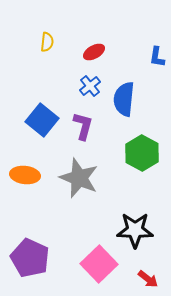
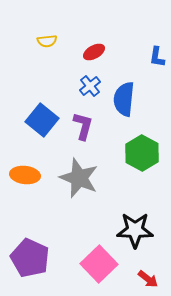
yellow semicircle: moved 1 px up; rotated 78 degrees clockwise
